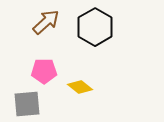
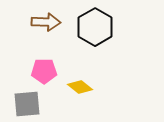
brown arrow: rotated 44 degrees clockwise
